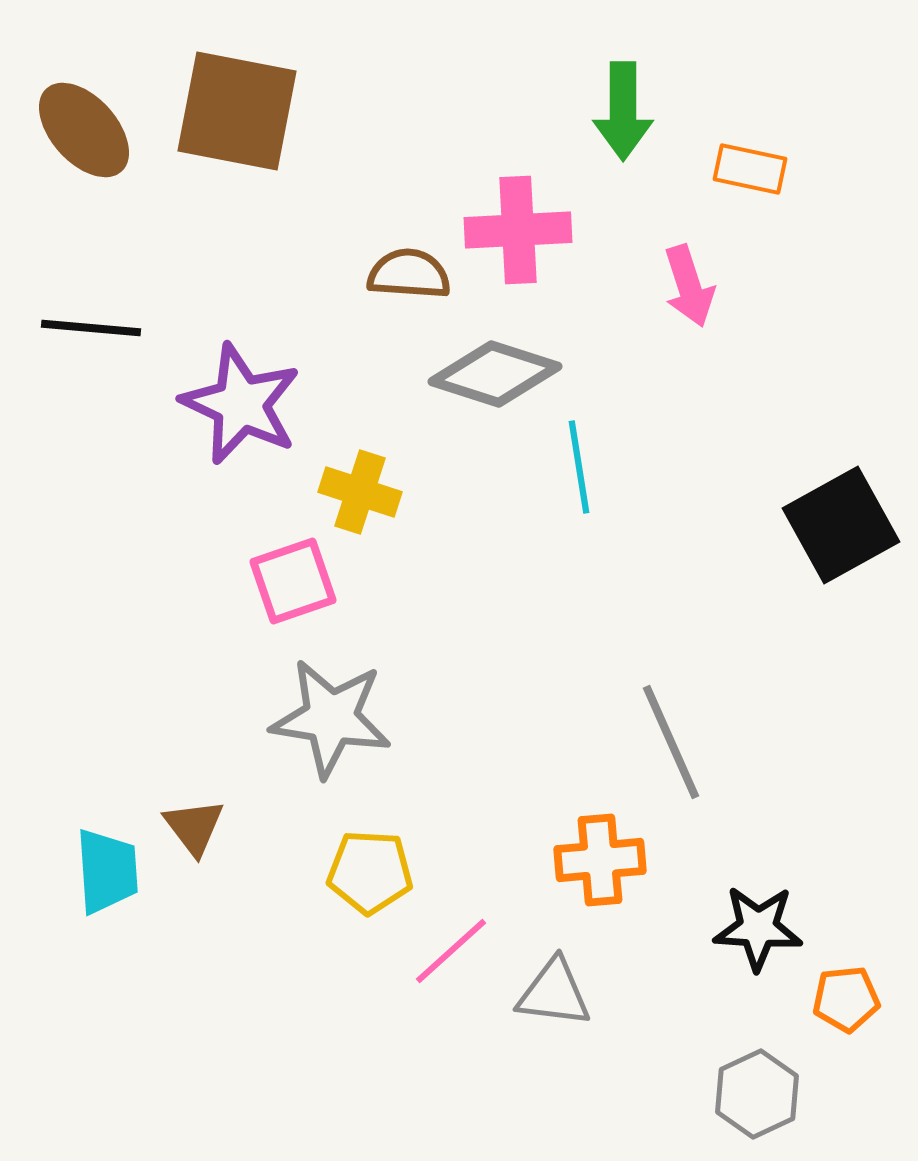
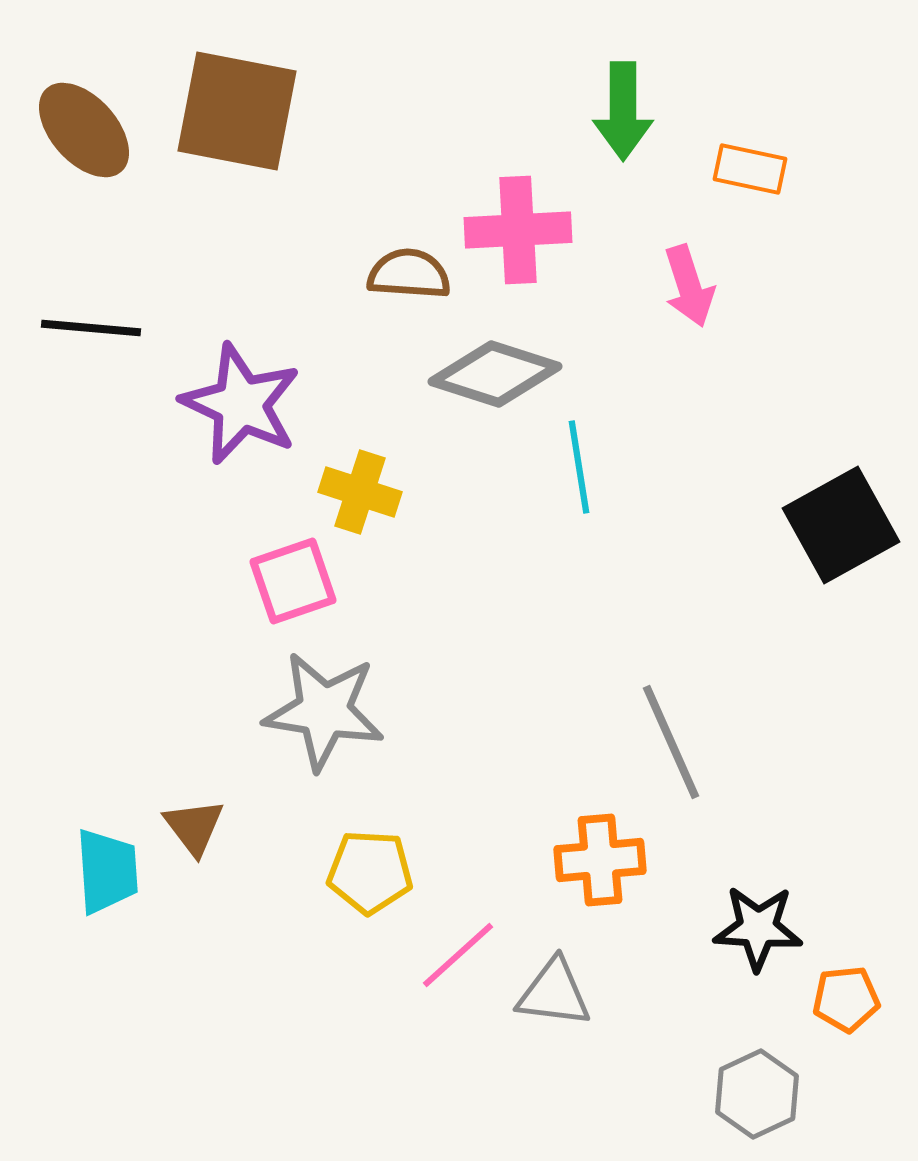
gray star: moved 7 px left, 7 px up
pink line: moved 7 px right, 4 px down
